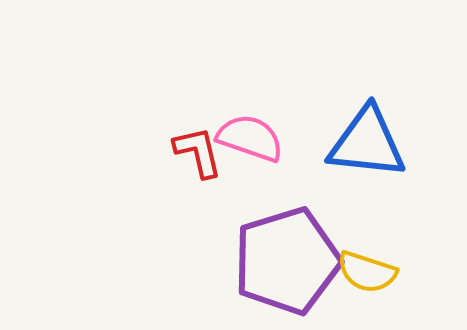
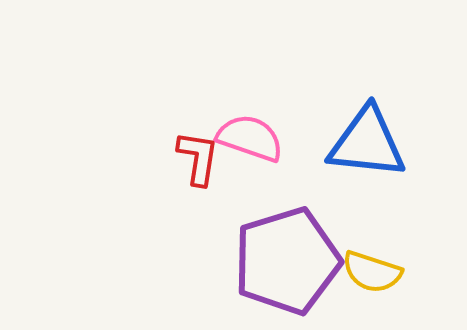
red L-shape: moved 6 px down; rotated 22 degrees clockwise
yellow semicircle: moved 5 px right
